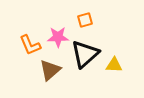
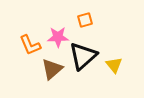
black triangle: moved 2 px left, 2 px down
yellow triangle: rotated 48 degrees clockwise
brown triangle: moved 2 px right, 1 px up
